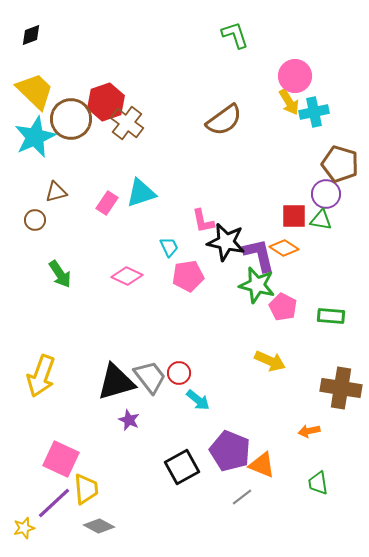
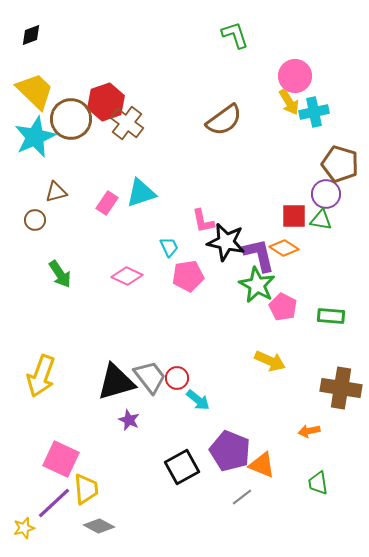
green star at (257, 285): rotated 15 degrees clockwise
red circle at (179, 373): moved 2 px left, 5 px down
